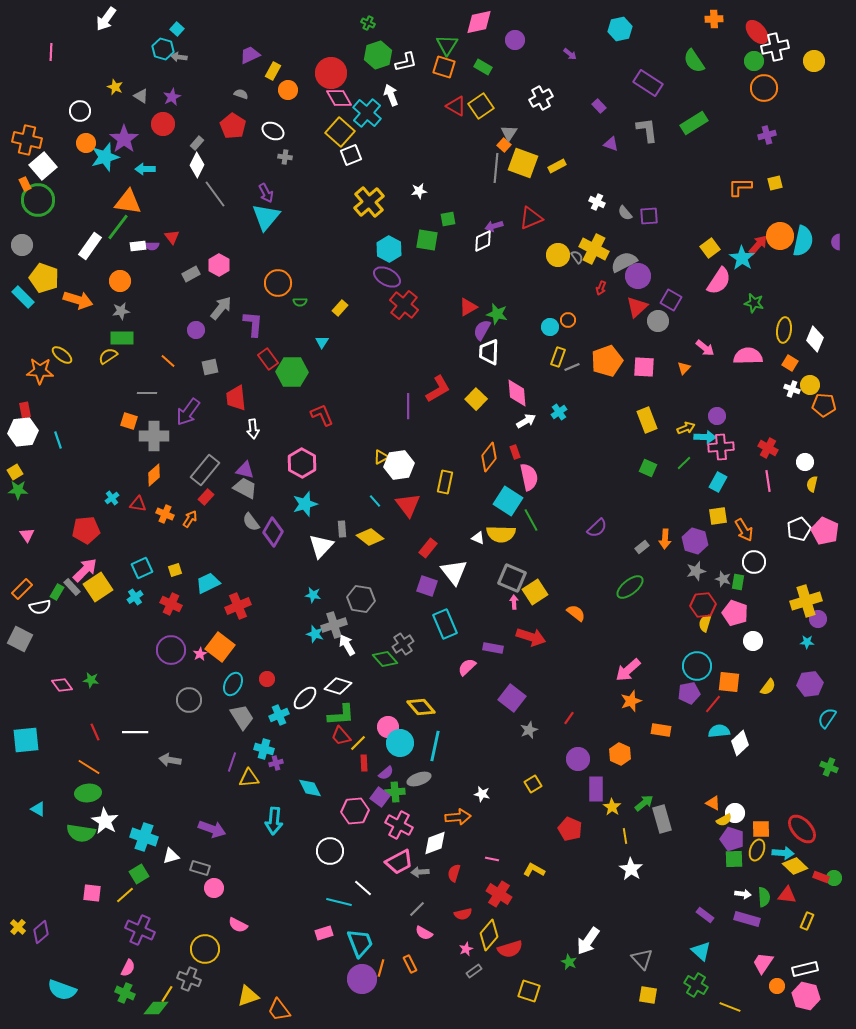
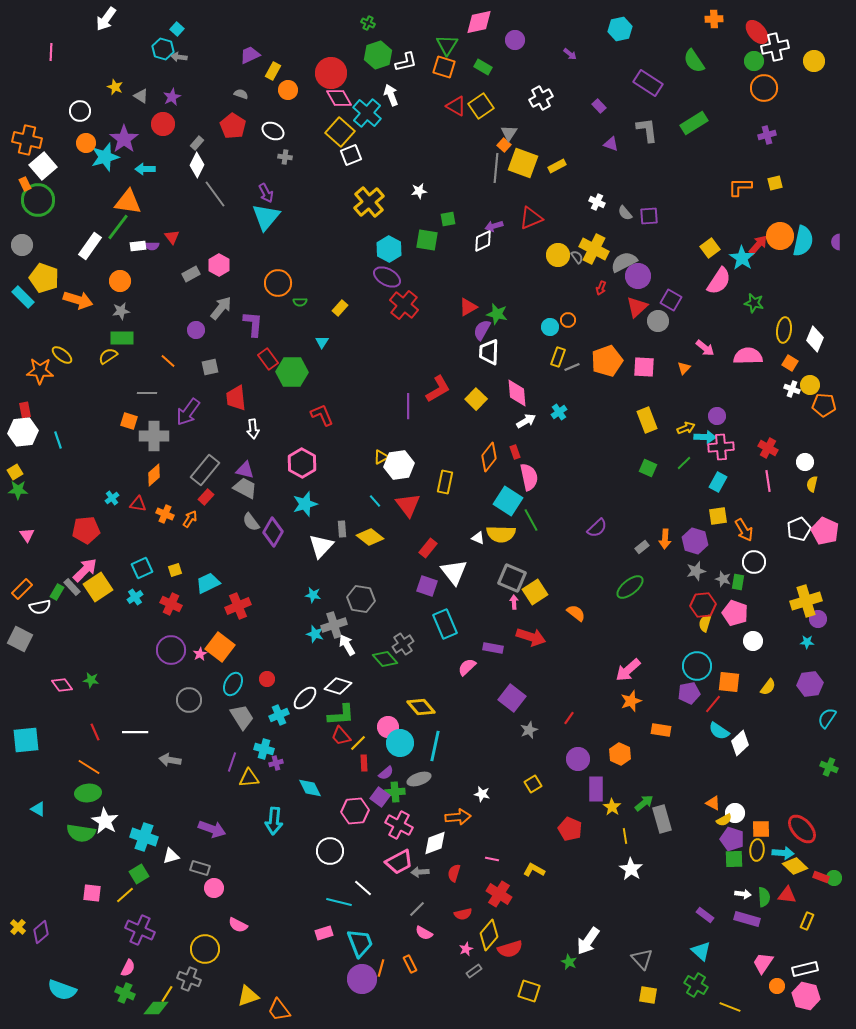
cyan semicircle at (719, 731): rotated 140 degrees counterclockwise
yellow ellipse at (757, 850): rotated 15 degrees counterclockwise
